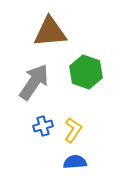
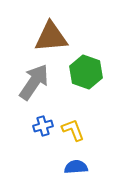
brown triangle: moved 1 px right, 5 px down
yellow L-shape: rotated 55 degrees counterclockwise
blue semicircle: moved 1 px right, 5 px down
